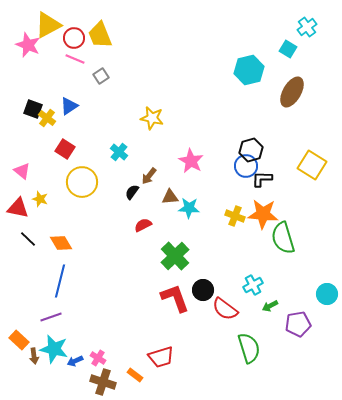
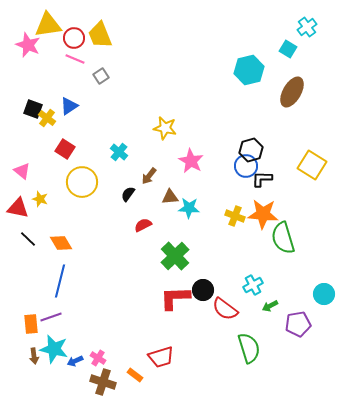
yellow triangle at (48, 25): rotated 20 degrees clockwise
yellow star at (152, 118): moved 13 px right, 10 px down
black semicircle at (132, 192): moved 4 px left, 2 px down
cyan circle at (327, 294): moved 3 px left
red L-shape at (175, 298): rotated 72 degrees counterclockwise
orange rectangle at (19, 340): moved 12 px right, 16 px up; rotated 42 degrees clockwise
